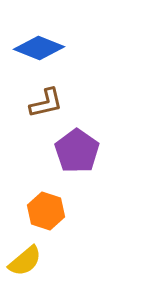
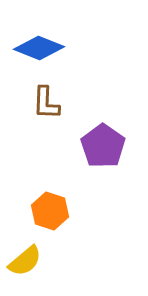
brown L-shape: rotated 105 degrees clockwise
purple pentagon: moved 26 px right, 5 px up
orange hexagon: moved 4 px right
